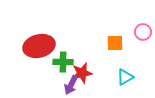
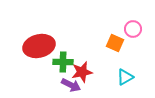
pink circle: moved 10 px left, 3 px up
orange square: rotated 24 degrees clockwise
red star: moved 1 px up
purple arrow: rotated 90 degrees counterclockwise
